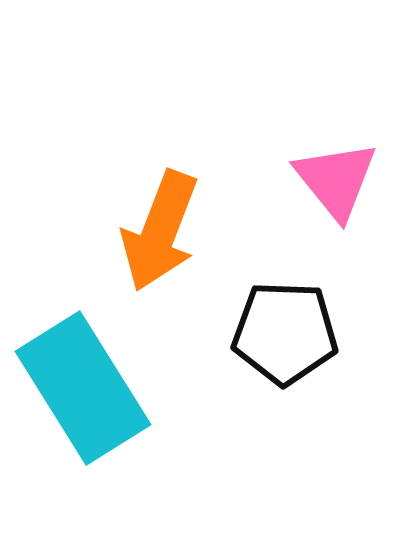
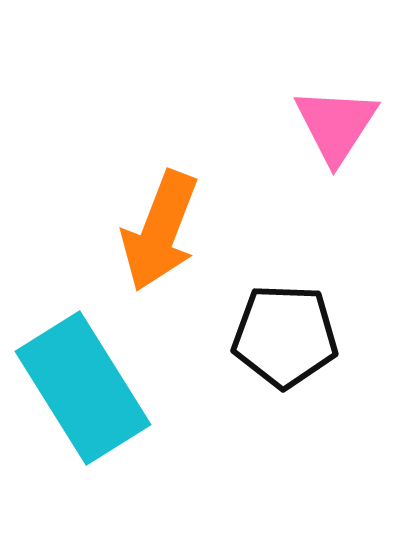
pink triangle: moved 55 px up; rotated 12 degrees clockwise
black pentagon: moved 3 px down
